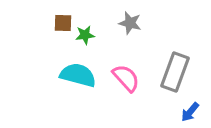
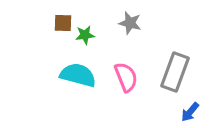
pink semicircle: moved 1 px up; rotated 20 degrees clockwise
